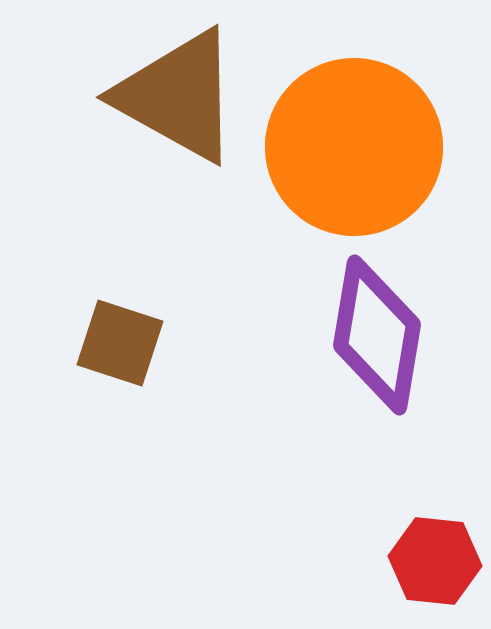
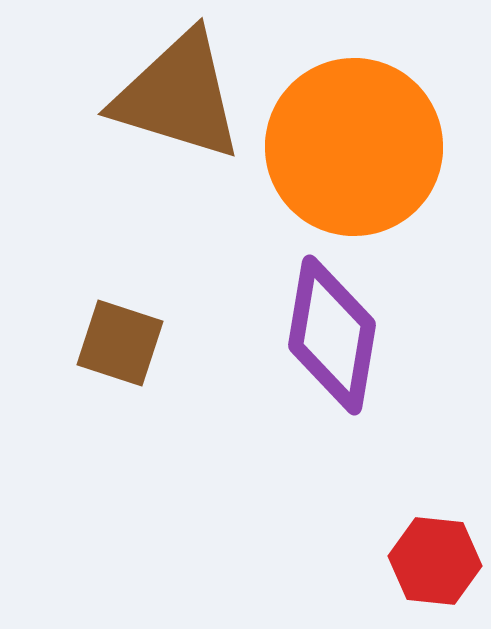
brown triangle: rotated 12 degrees counterclockwise
purple diamond: moved 45 px left
